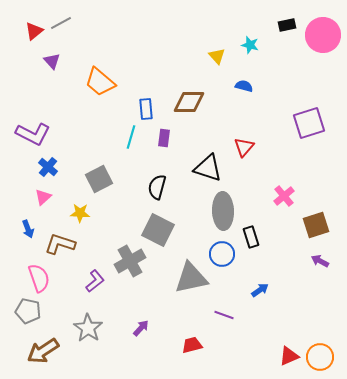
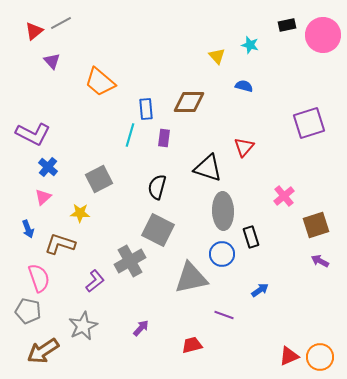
cyan line at (131, 137): moved 1 px left, 2 px up
gray star at (88, 328): moved 5 px left, 2 px up; rotated 12 degrees clockwise
